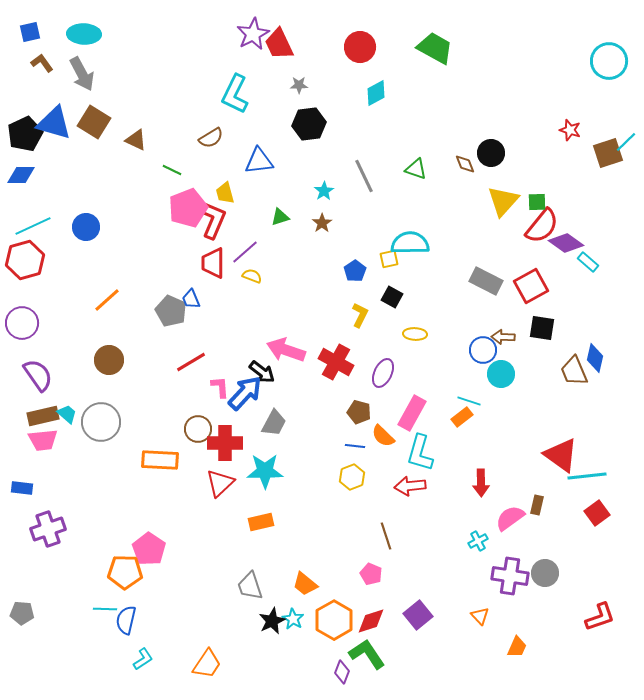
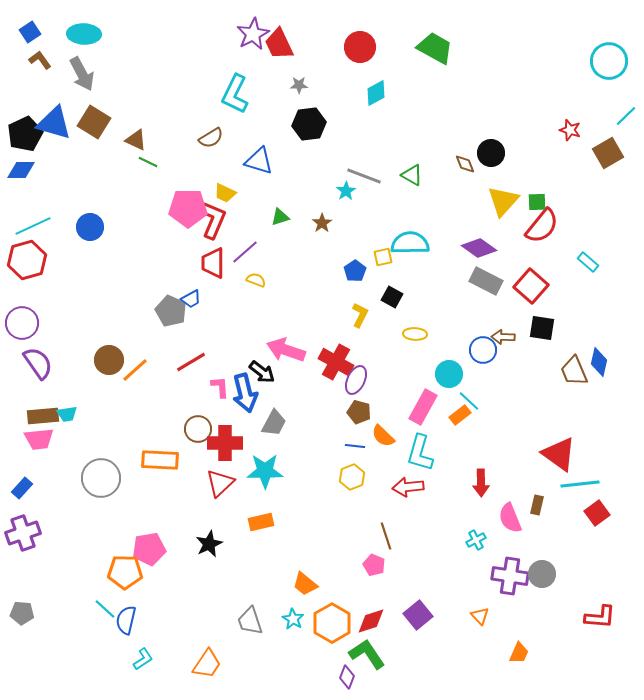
blue square at (30, 32): rotated 20 degrees counterclockwise
brown L-shape at (42, 63): moved 2 px left, 3 px up
cyan line at (626, 142): moved 26 px up
brown square at (608, 153): rotated 12 degrees counterclockwise
blue triangle at (259, 161): rotated 24 degrees clockwise
green triangle at (416, 169): moved 4 px left, 6 px down; rotated 10 degrees clockwise
green line at (172, 170): moved 24 px left, 8 px up
blue diamond at (21, 175): moved 5 px up
gray line at (364, 176): rotated 44 degrees counterclockwise
cyan star at (324, 191): moved 22 px right
yellow trapezoid at (225, 193): rotated 50 degrees counterclockwise
pink pentagon at (188, 208): rotated 21 degrees clockwise
blue circle at (86, 227): moved 4 px right
purple diamond at (566, 243): moved 87 px left, 5 px down
yellow square at (389, 259): moved 6 px left, 2 px up
red hexagon at (25, 260): moved 2 px right
yellow semicircle at (252, 276): moved 4 px right, 4 px down
red square at (531, 286): rotated 20 degrees counterclockwise
blue trapezoid at (191, 299): rotated 95 degrees counterclockwise
orange line at (107, 300): moved 28 px right, 70 px down
blue diamond at (595, 358): moved 4 px right, 4 px down
purple ellipse at (383, 373): moved 27 px left, 7 px down
cyan circle at (501, 374): moved 52 px left
purple semicircle at (38, 375): moved 12 px up
blue arrow at (245, 393): rotated 123 degrees clockwise
cyan line at (469, 401): rotated 25 degrees clockwise
pink rectangle at (412, 413): moved 11 px right, 6 px up
cyan trapezoid at (67, 414): rotated 130 degrees clockwise
brown rectangle at (43, 416): rotated 8 degrees clockwise
orange rectangle at (462, 417): moved 2 px left, 2 px up
gray circle at (101, 422): moved 56 px down
pink trapezoid at (43, 440): moved 4 px left, 1 px up
red triangle at (561, 455): moved 2 px left, 1 px up
cyan line at (587, 476): moved 7 px left, 8 px down
red arrow at (410, 486): moved 2 px left, 1 px down
blue rectangle at (22, 488): rotated 55 degrees counterclockwise
pink semicircle at (510, 518): rotated 76 degrees counterclockwise
purple cross at (48, 529): moved 25 px left, 4 px down
cyan cross at (478, 541): moved 2 px left, 1 px up
pink pentagon at (149, 549): rotated 28 degrees clockwise
gray circle at (545, 573): moved 3 px left, 1 px down
pink pentagon at (371, 574): moved 3 px right, 9 px up
gray trapezoid at (250, 586): moved 35 px down
cyan line at (105, 609): rotated 40 degrees clockwise
red L-shape at (600, 617): rotated 24 degrees clockwise
orange hexagon at (334, 620): moved 2 px left, 3 px down
black star at (272, 621): moved 63 px left, 77 px up
orange trapezoid at (517, 647): moved 2 px right, 6 px down
purple diamond at (342, 672): moved 5 px right, 5 px down
